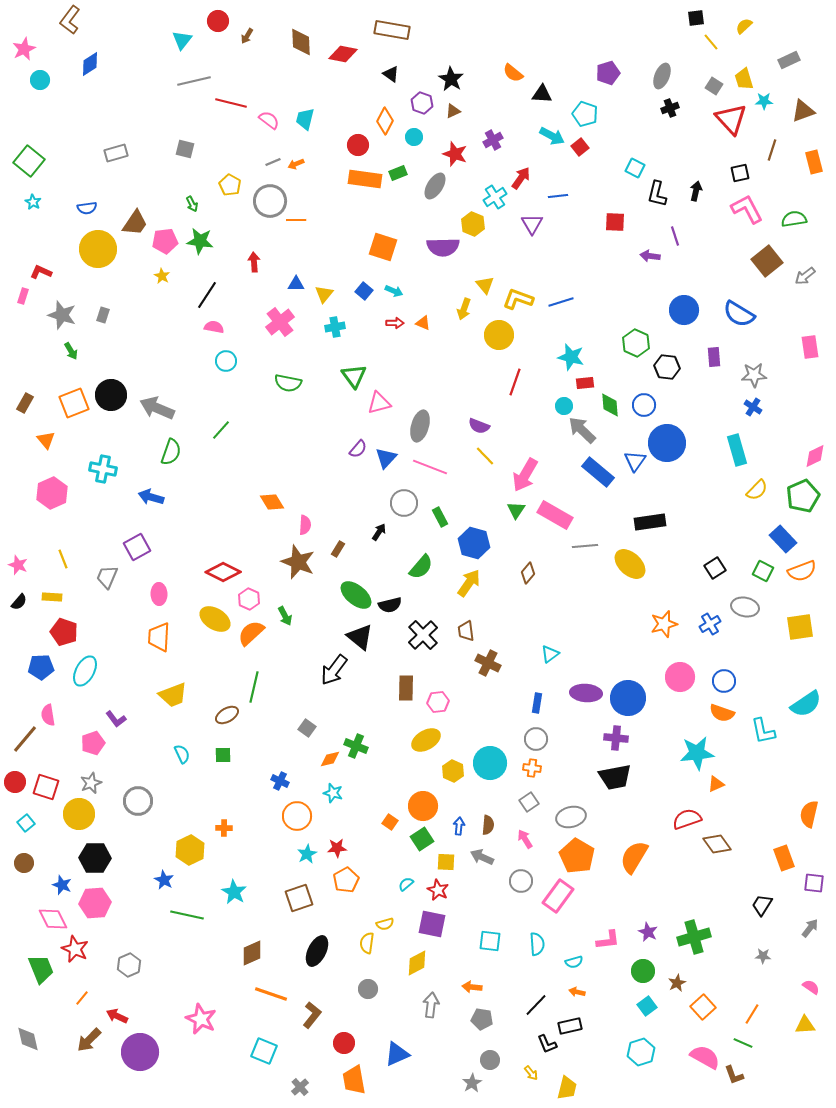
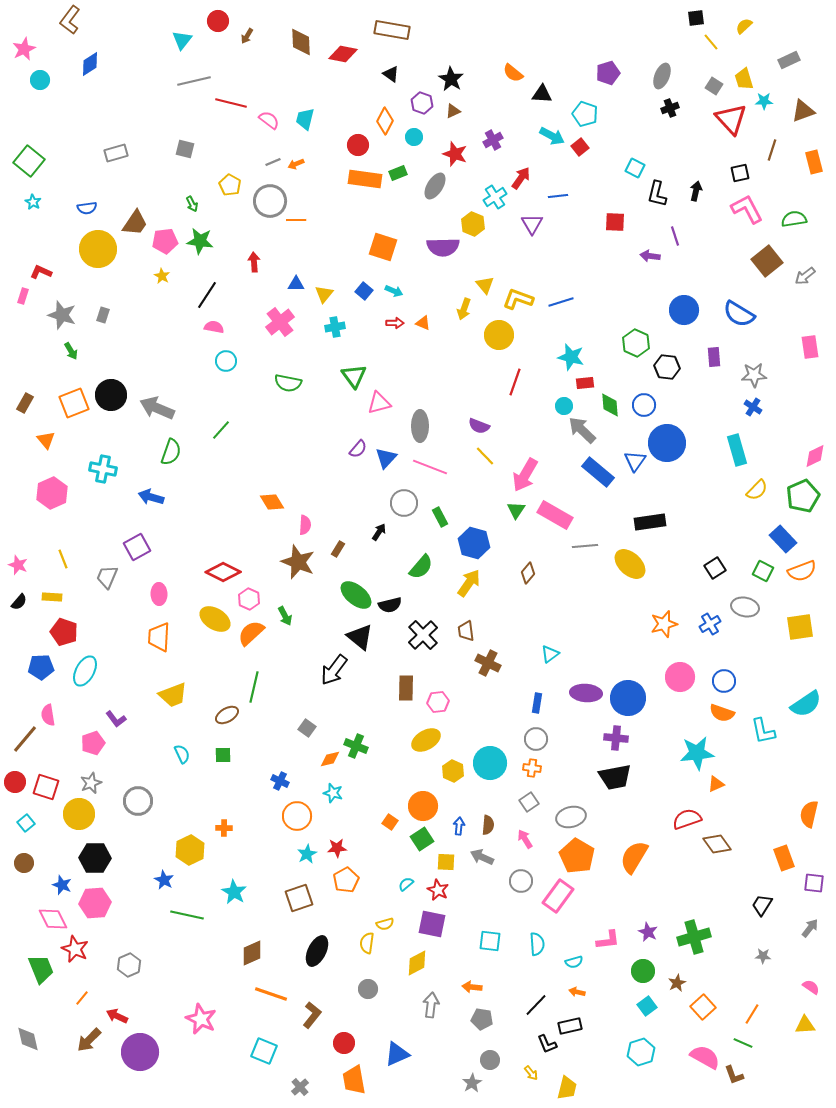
gray ellipse at (420, 426): rotated 16 degrees counterclockwise
